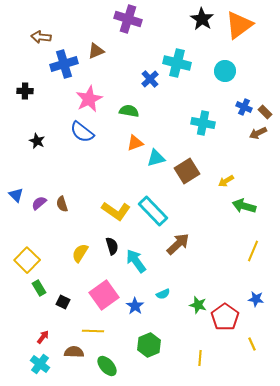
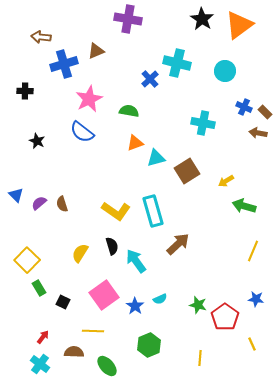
purple cross at (128, 19): rotated 8 degrees counterclockwise
brown arrow at (258, 133): rotated 36 degrees clockwise
cyan rectangle at (153, 211): rotated 28 degrees clockwise
cyan semicircle at (163, 294): moved 3 px left, 5 px down
